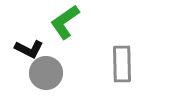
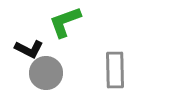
green L-shape: rotated 15 degrees clockwise
gray rectangle: moved 7 px left, 6 px down
